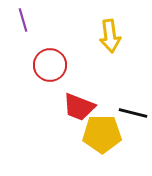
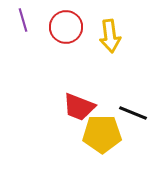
red circle: moved 16 px right, 38 px up
black line: rotated 8 degrees clockwise
